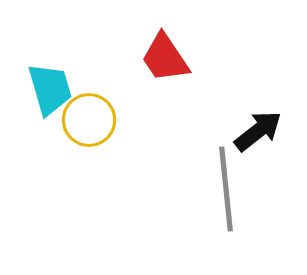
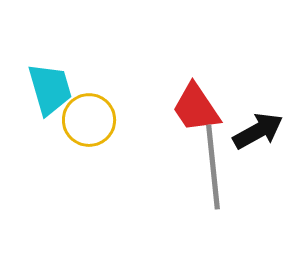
red trapezoid: moved 31 px right, 50 px down
black arrow: rotated 9 degrees clockwise
gray line: moved 13 px left, 22 px up
